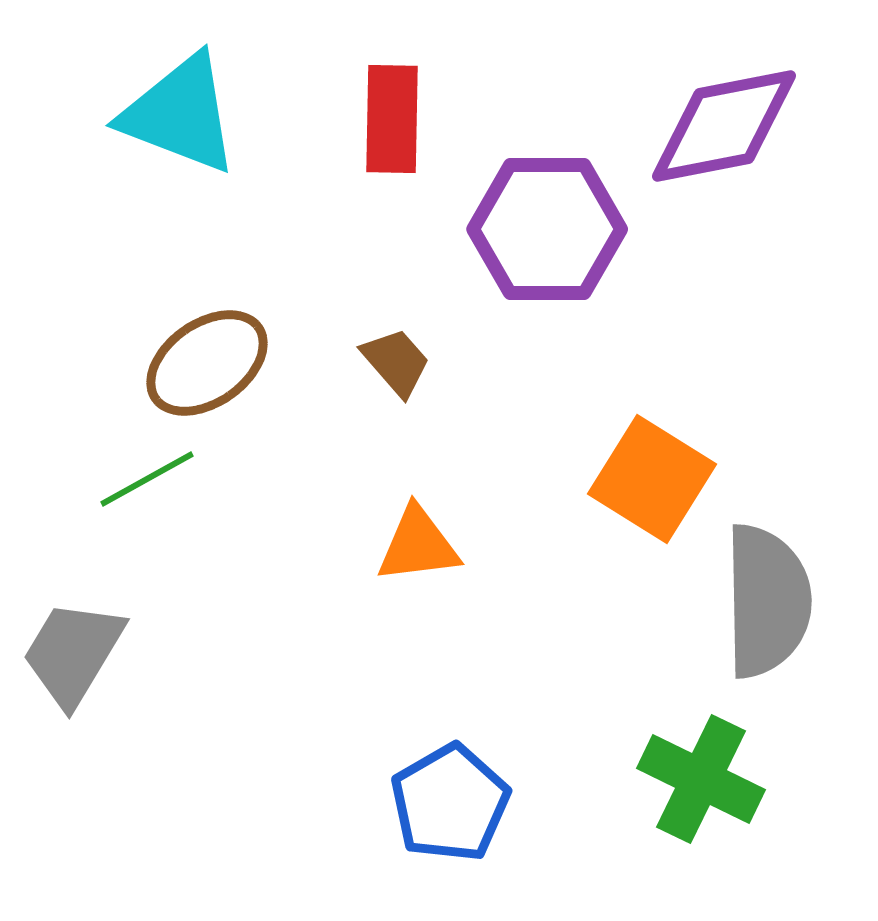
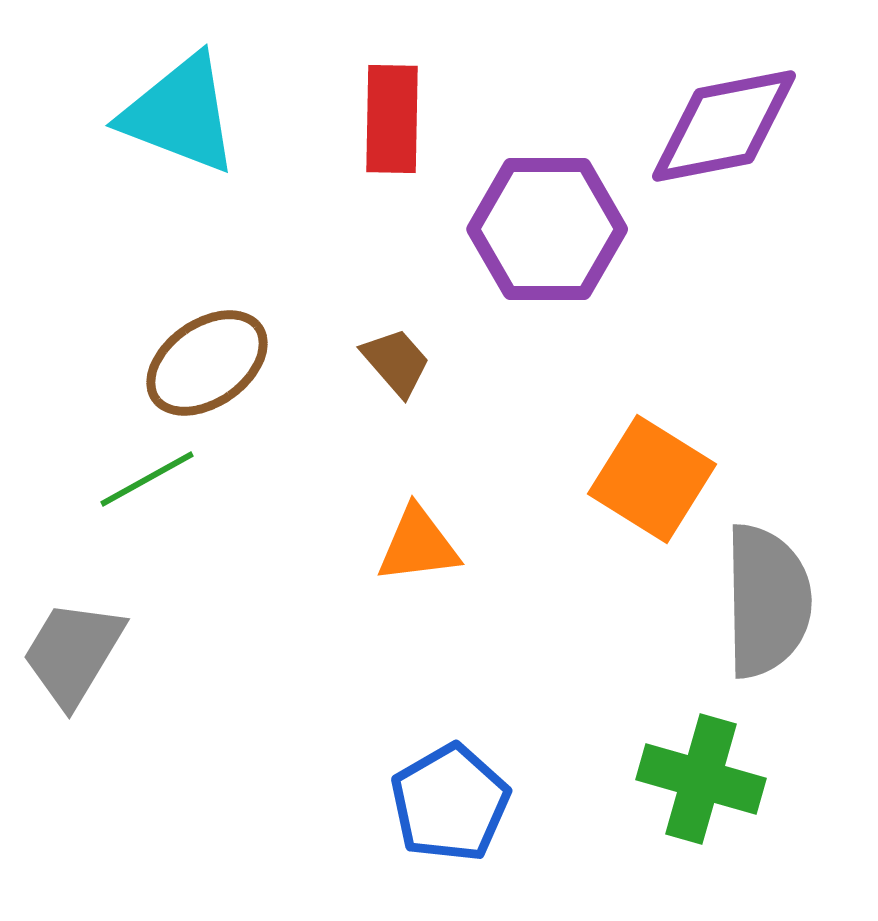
green cross: rotated 10 degrees counterclockwise
